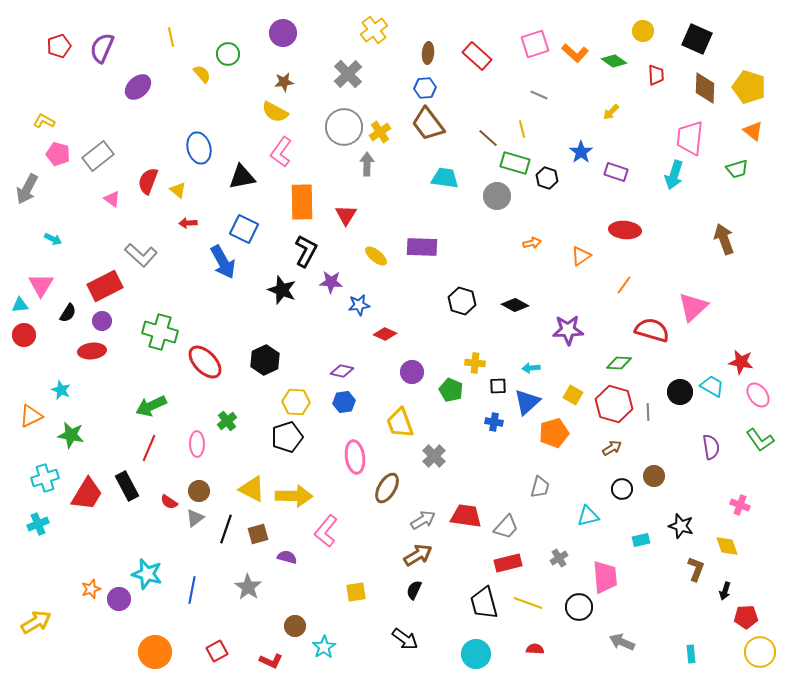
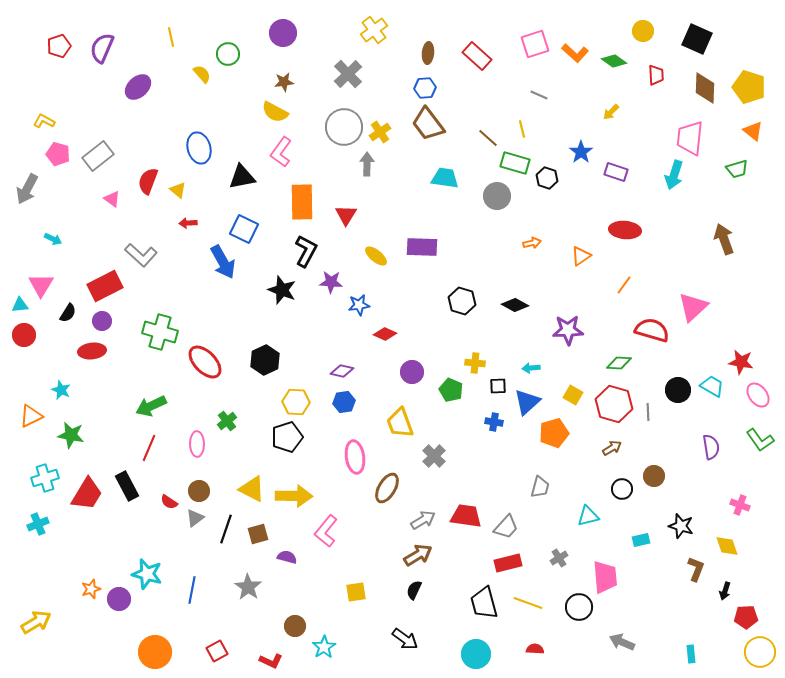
black circle at (680, 392): moved 2 px left, 2 px up
